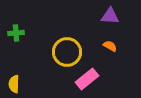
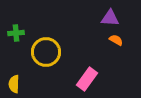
purple triangle: moved 2 px down
orange semicircle: moved 6 px right, 6 px up
yellow circle: moved 21 px left
pink rectangle: rotated 15 degrees counterclockwise
